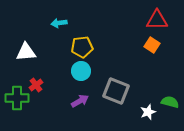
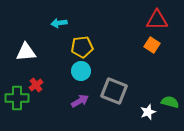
gray square: moved 2 px left
